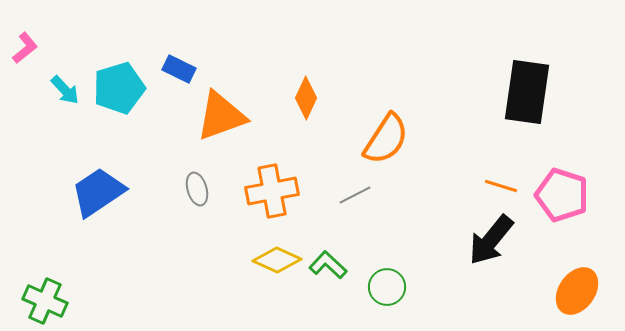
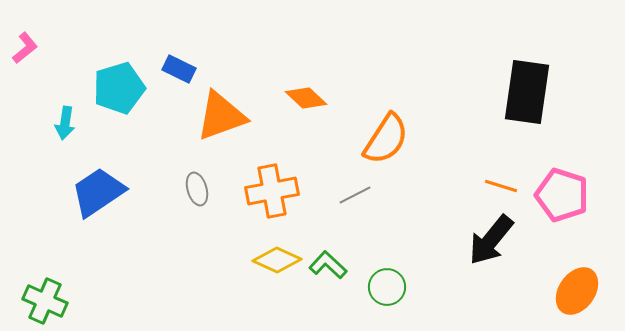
cyan arrow: moved 33 px down; rotated 52 degrees clockwise
orange diamond: rotated 72 degrees counterclockwise
